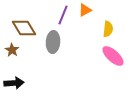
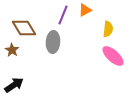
black arrow: moved 2 px down; rotated 30 degrees counterclockwise
